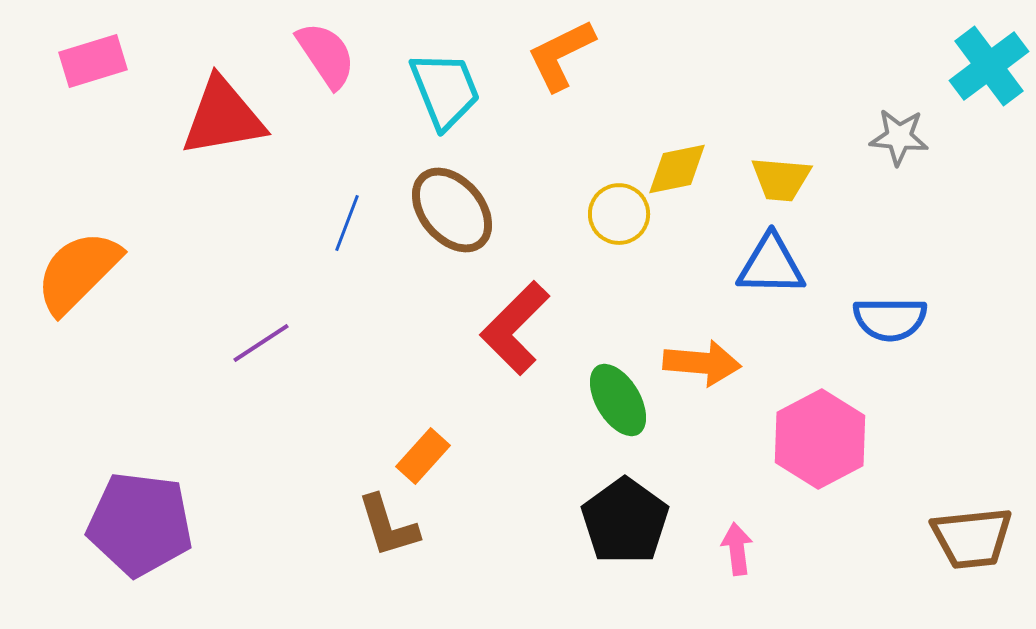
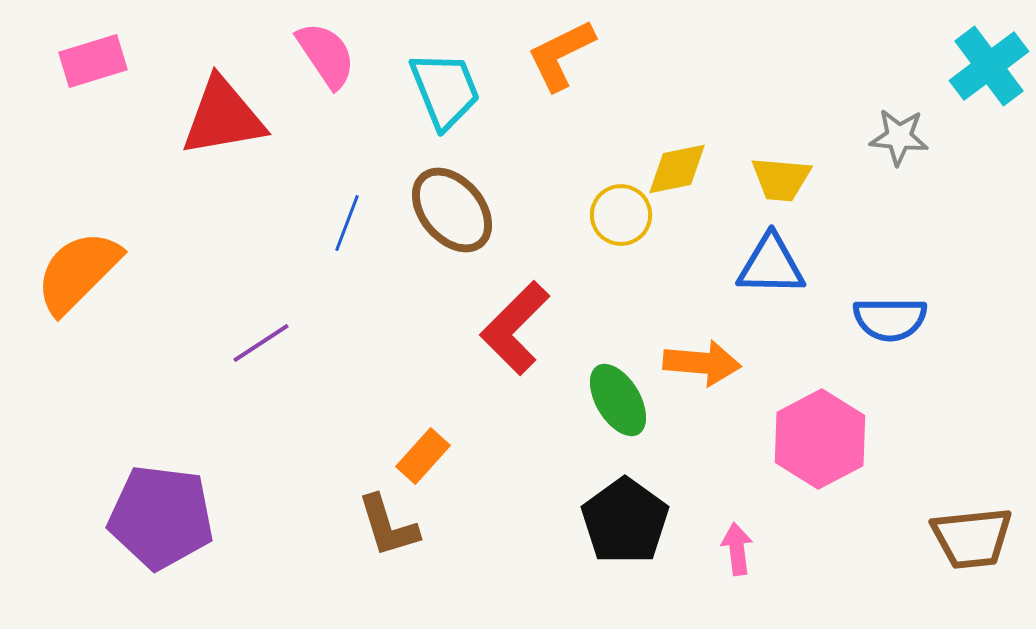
yellow circle: moved 2 px right, 1 px down
purple pentagon: moved 21 px right, 7 px up
